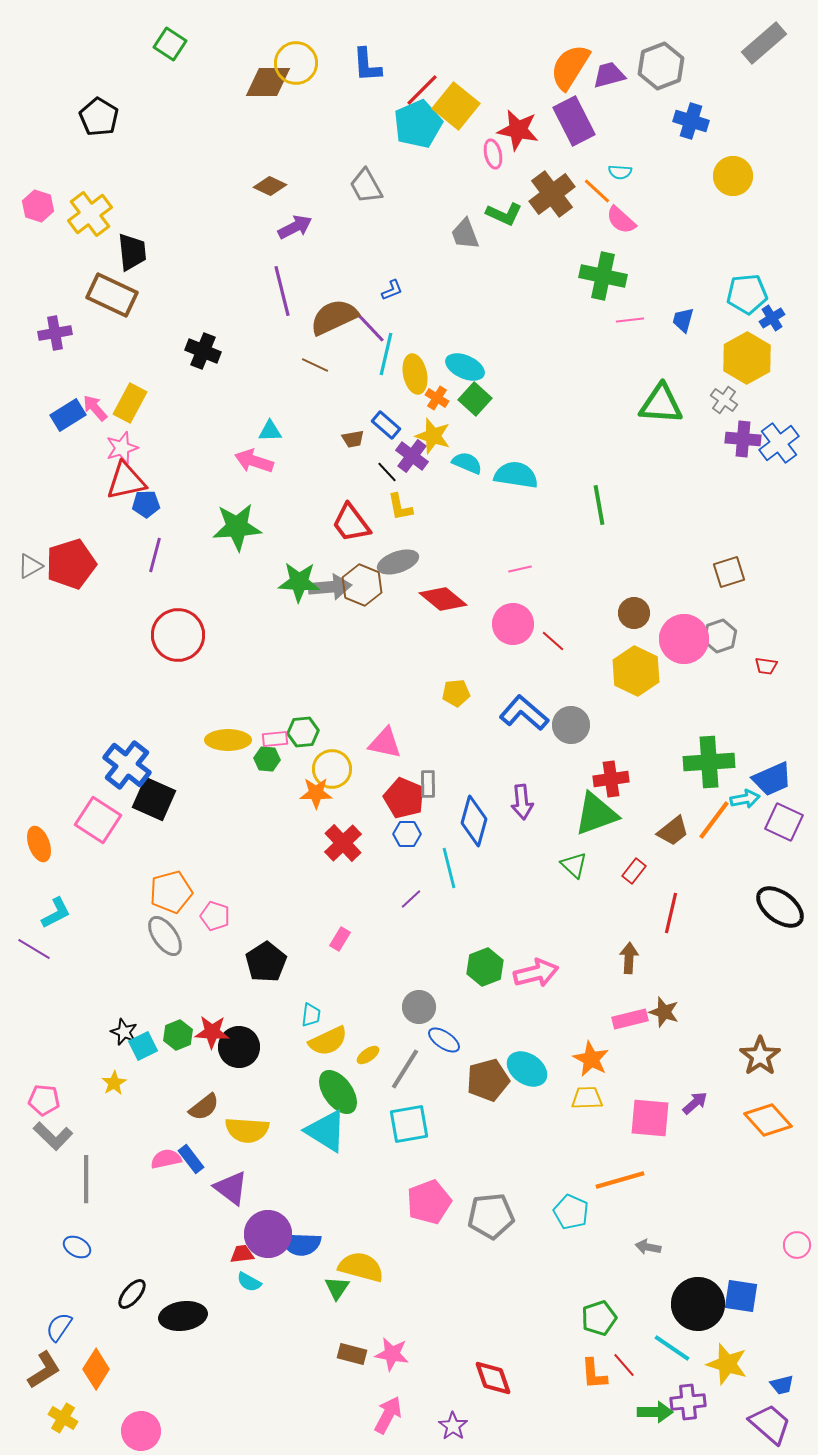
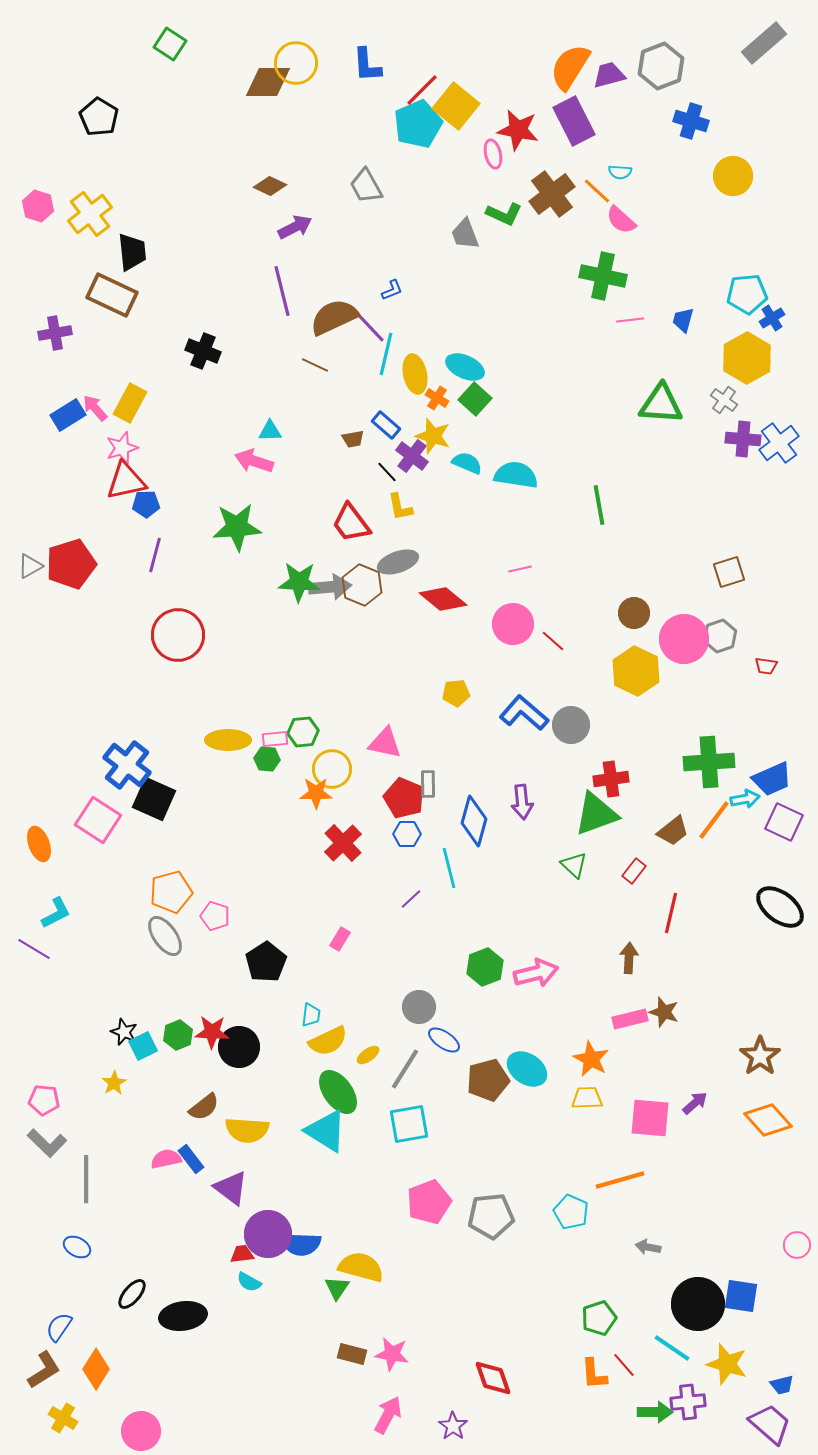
gray L-shape at (53, 1136): moved 6 px left, 7 px down
